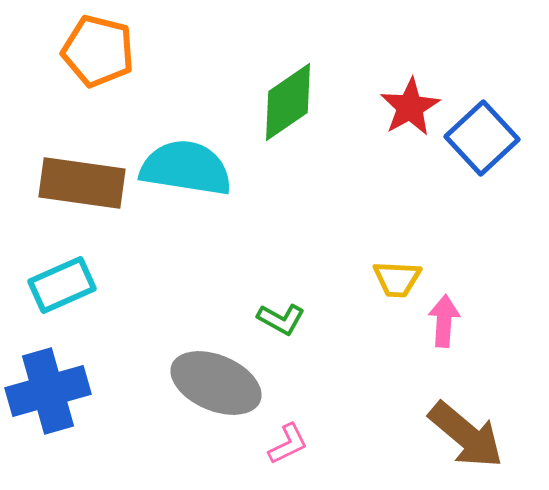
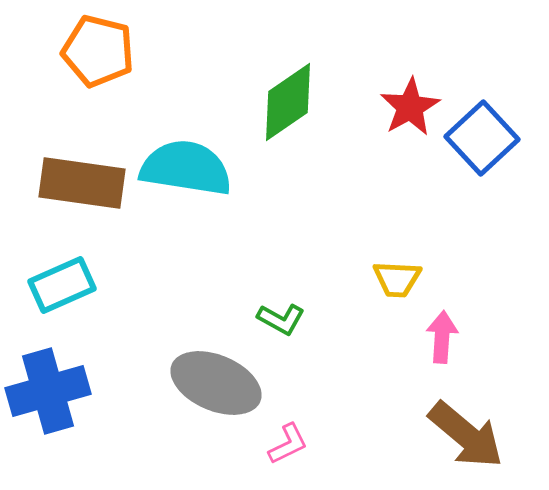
pink arrow: moved 2 px left, 16 px down
